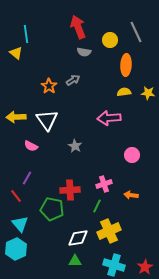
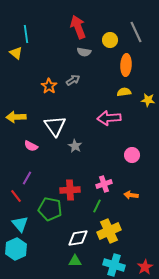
yellow star: moved 7 px down
white triangle: moved 8 px right, 6 px down
green pentagon: moved 2 px left
